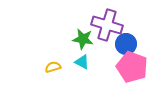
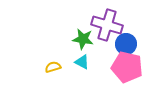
pink pentagon: moved 5 px left; rotated 8 degrees counterclockwise
